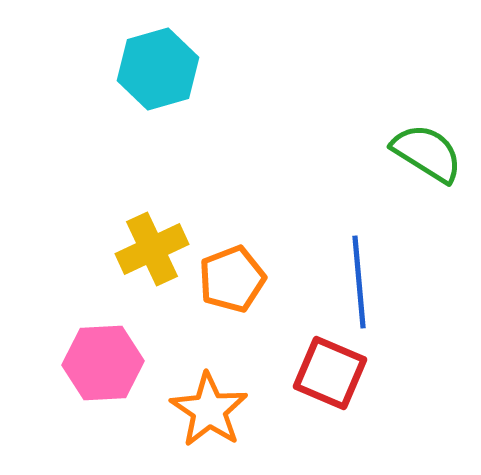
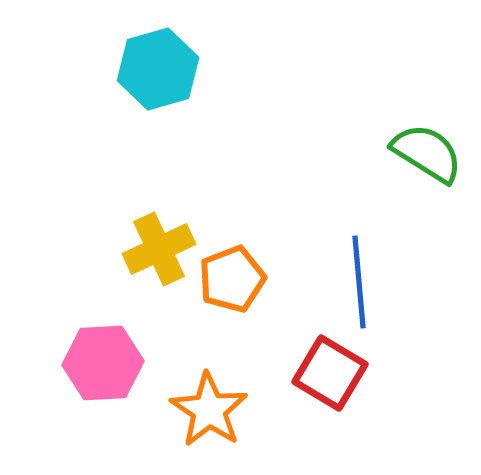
yellow cross: moved 7 px right
red square: rotated 8 degrees clockwise
